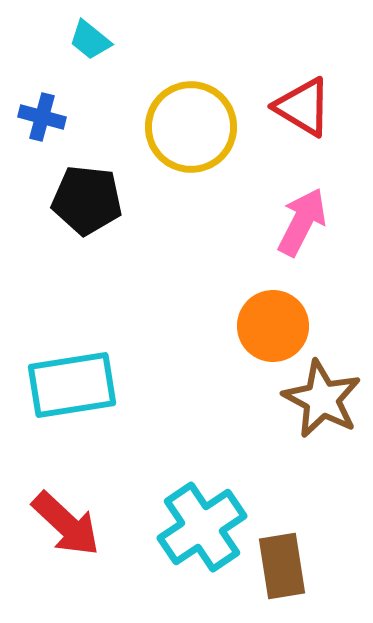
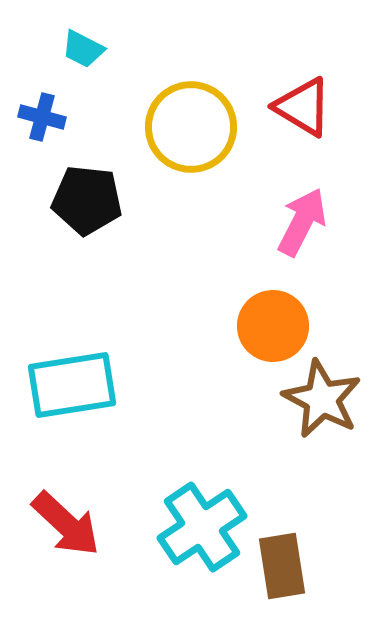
cyan trapezoid: moved 7 px left, 9 px down; rotated 12 degrees counterclockwise
